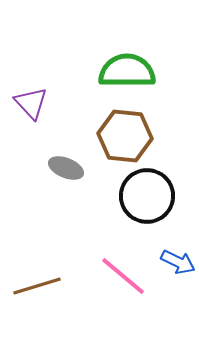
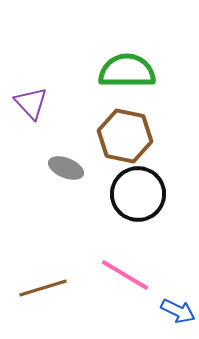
brown hexagon: rotated 6 degrees clockwise
black circle: moved 9 px left, 2 px up
blue arrow: moved 49 px down
pink line: moved 2 px right, 1 px up; rotated 9 degrees counterclockwise
brown line: moved 6 px right, 2 px down
